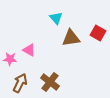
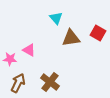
brown arrow: moved 2 px left
